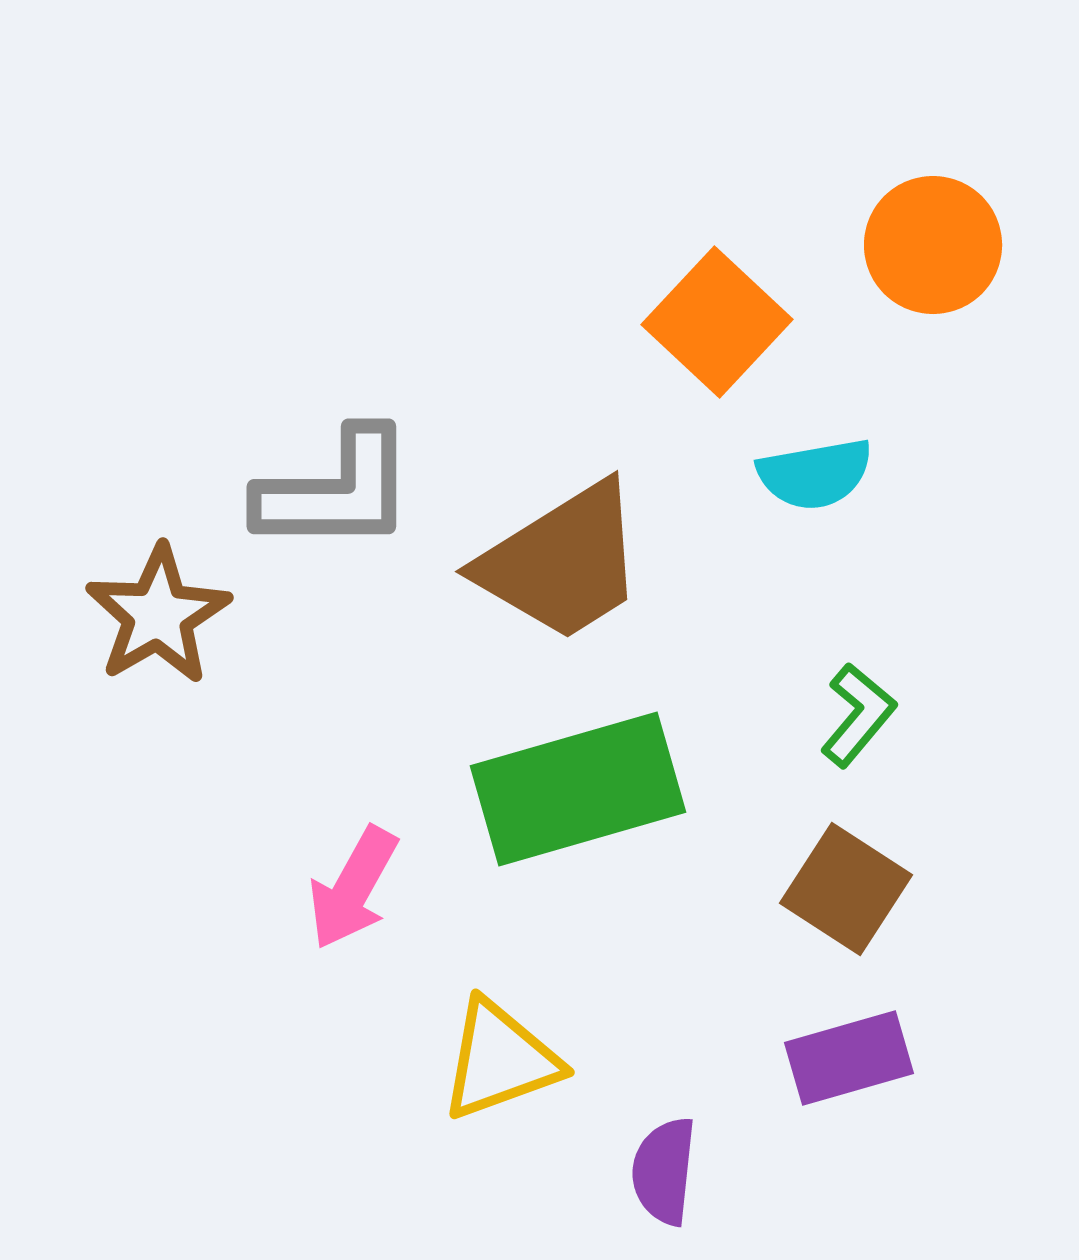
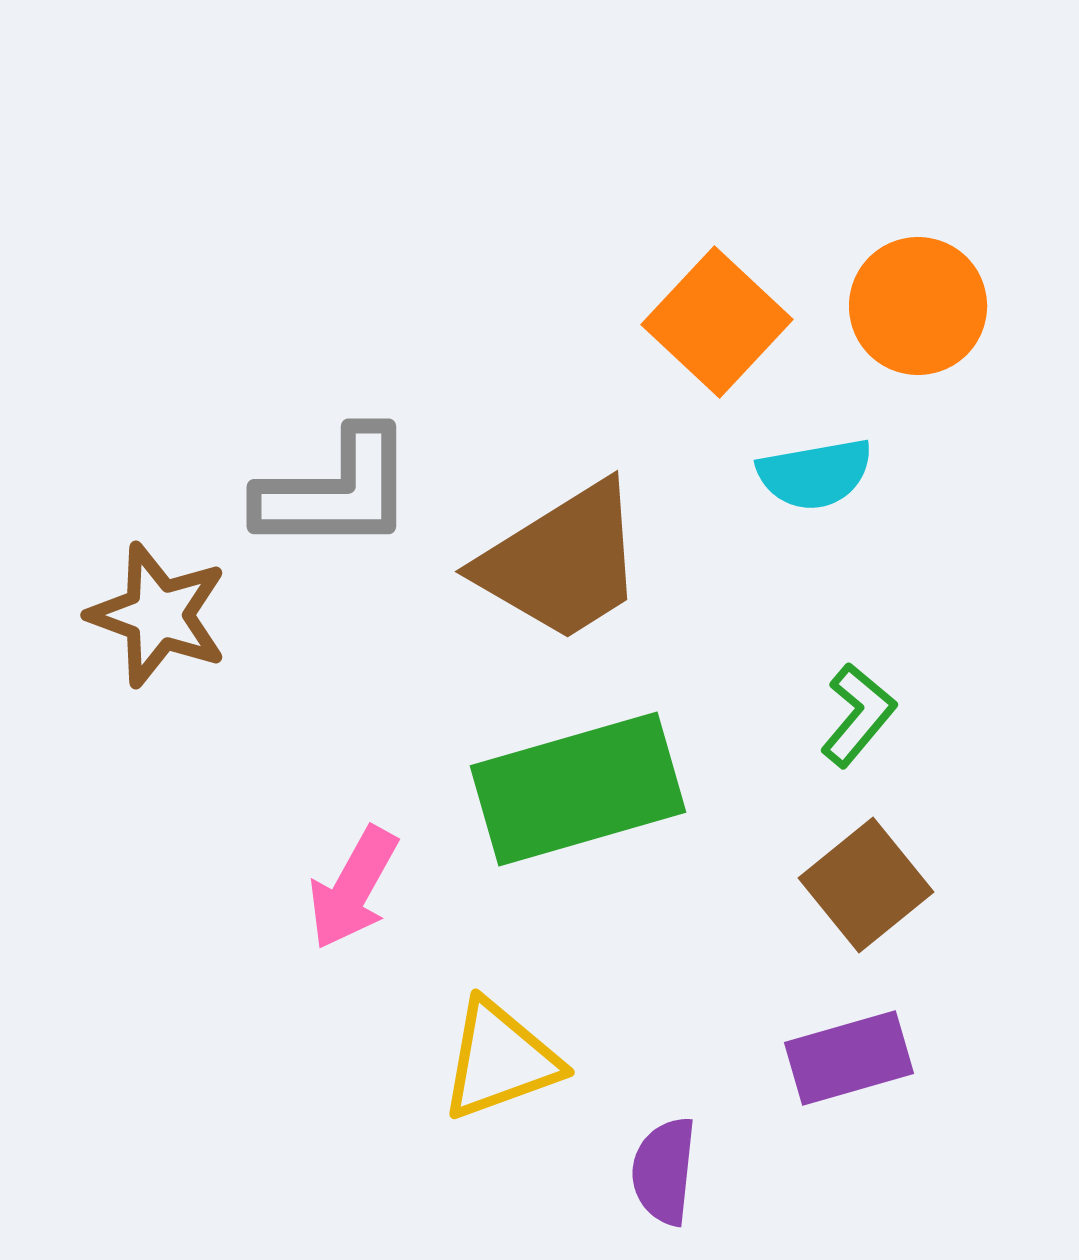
orange circle: moved 15 px left, 61 px down
brown star: rotated 22 degrees counterclockwise
brown square: moved 20 px right, 4 px up; rotated 18 degrees clockwise
